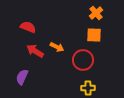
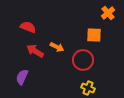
orange cross: moved 12 px right
yellow cross: rotated 24 degrees clockwise
